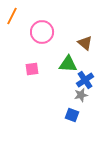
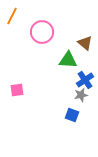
green triangle: moved 4 px up
pink square: moved 15 px left, 21 px down
